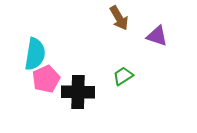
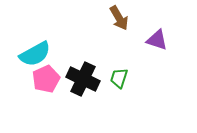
purple triangle: moved 4 px down
cyan semicircle: rotated 52 degrees clockwise
green trapezoid: moved 4 px left, 2 px down; rotated 40 degrees counterclockwise
black cross: moved 5 px right, 13 px up; rotated 24 degrees clockwise
